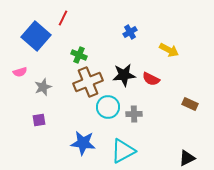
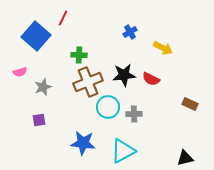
yellow arrow: moved 6 px left, 2 px up
green cross: rotated 21 degrees counterclockwise
black triangle: moved 2 px left; rotated 12 degrees clockwise
